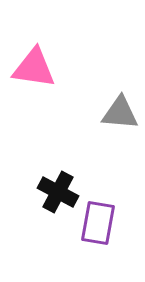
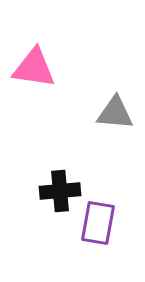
gray triangle: moved 5 px left
black cross: moved 2 px right, 1 px up; rotated 33 degrees counterclockwise
